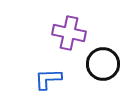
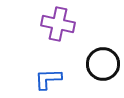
purple cross: moved 11 px left, 9 px up
